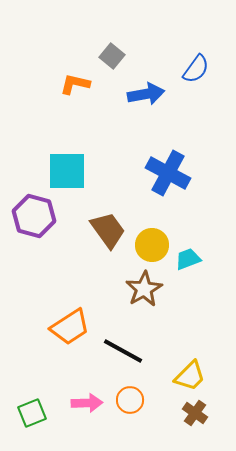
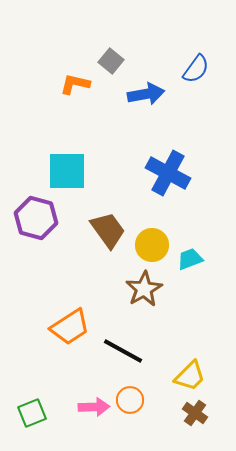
gray square: moved 1 px left, 5 px down
purple hexagon: moved 2 px right, 2 px down
cyan trapezoid: moved 2 px right
pink arrow: moved 7 px right, 4 px down
